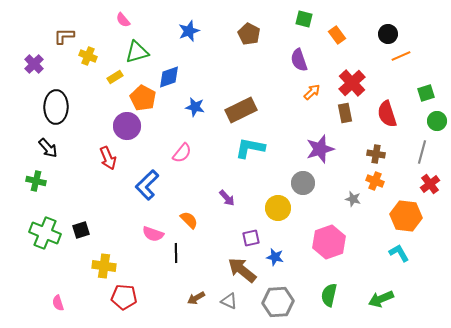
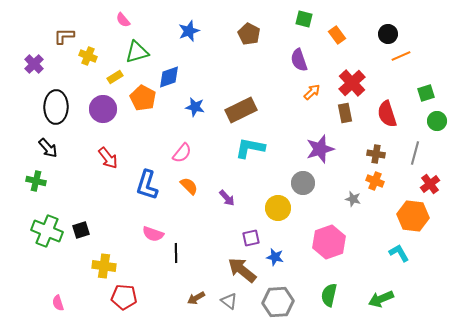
purple circle at (127, 126): moved 24 px left, 17 px up
gray line at (422, 152): moved 7 px left, 1 px down
red arrow at (108, 158): rotated 15 degrees counterclockwise
blue L-shape at (147, 185): rotated 28 degrees counterclockwise
orange hexagon at (406, 216): moved 7 px right
orange semicircle at (189, 220): moved 34 px up
green cross at (45, 233): moved 2 px right, 2 px up
gray triangle at (229, 301): rotated 12 degrees clockwise
